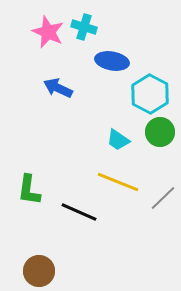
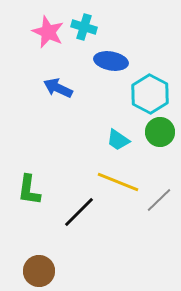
blue ellipse: moved 1 px left
gray line: moved 4 px left, 2 px down
black line: rotated 69 degrees counterclockwise
